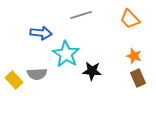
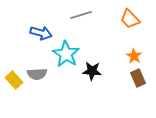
blue arrow: rotated 10 degrees clockwise
orange star: rotated 14 degrees clockwise
